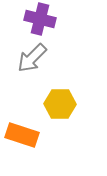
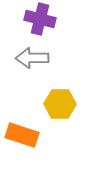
gray arrow: rotated 44 degrees clockwise
